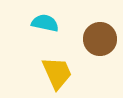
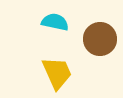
cyan semicircle: moved 10 px right, 1 px up
